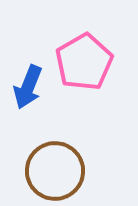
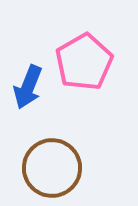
brown circle: moved 3 px left, 3 px up
